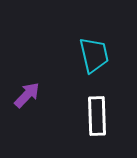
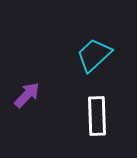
cyan trapezoid: rotated 120 degrees counterclockwise
